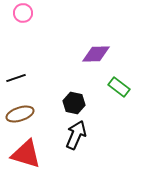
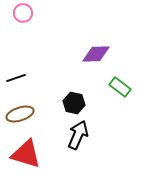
green rectangle: moved 1 px right
black arrow: moved 2 px right
